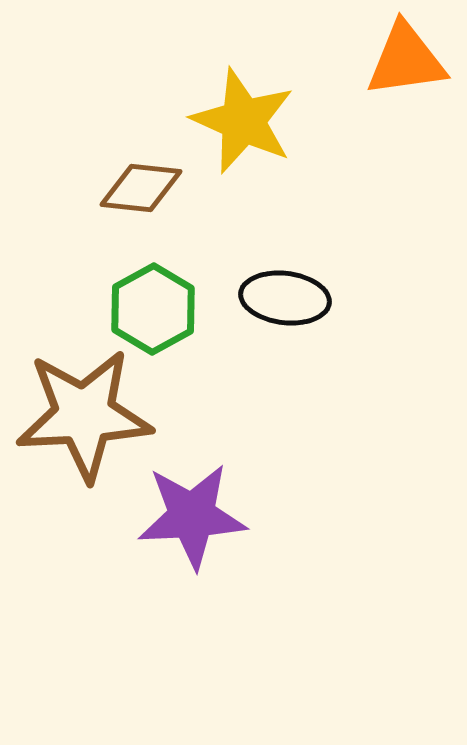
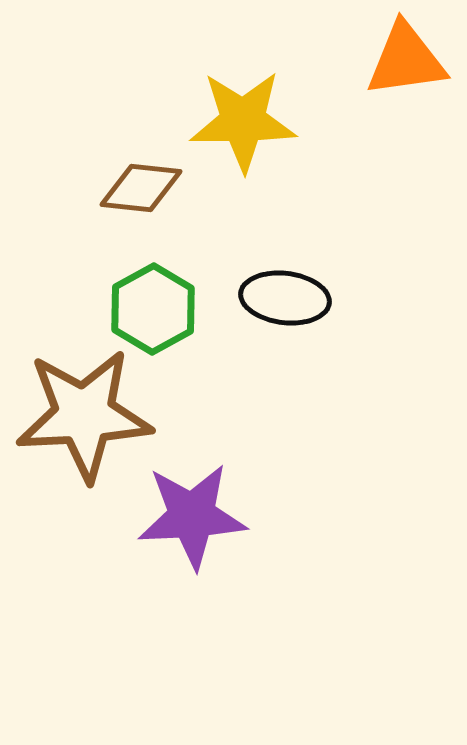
yellow star: rotated 24 degrees counterclockwise
